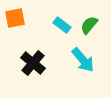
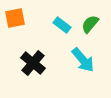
green semicircle: moved 1 px right, 1 px up
